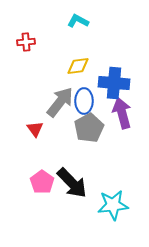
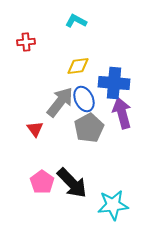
cyan L-shape: moved 2 px left
blue ellipse: moved 2 px up; rotated 25 degrees counterclockwise
